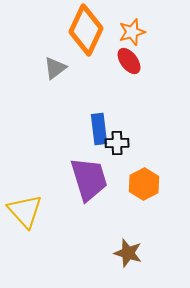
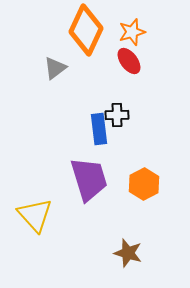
black cross: moved 28 px up
yellow triangle: moved 10 px right, 4 px down
